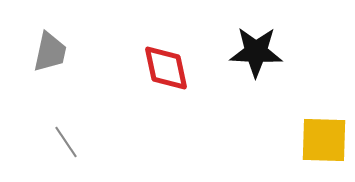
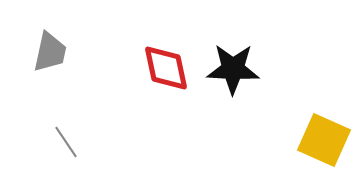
black star: moved 23 px left, 17 px down
yellow square: rotated 22 degrees clockwise
